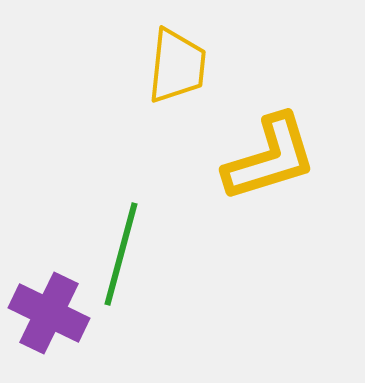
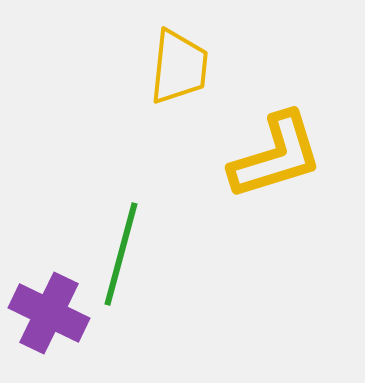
yellow trapezoid: moved 2 px right, 1 px down
yellow L-shape: moved 6 px right, 2 px up
